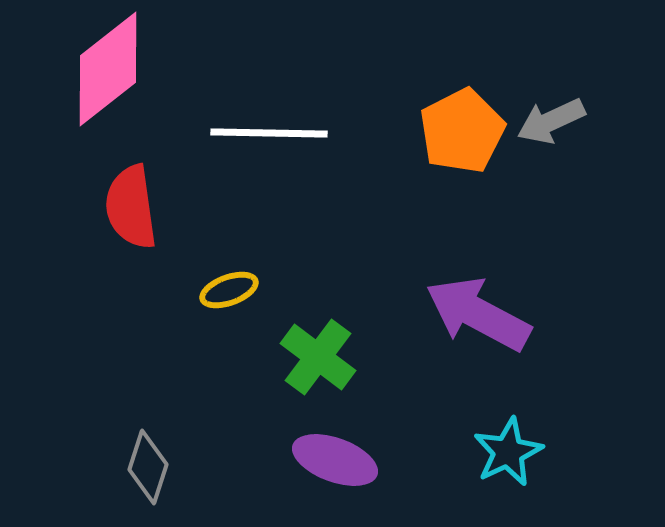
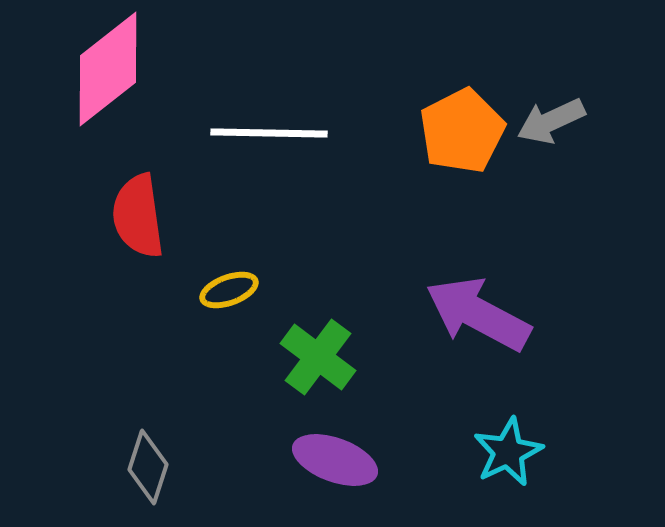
red semicircle: moved 7 px right, 9 px down
